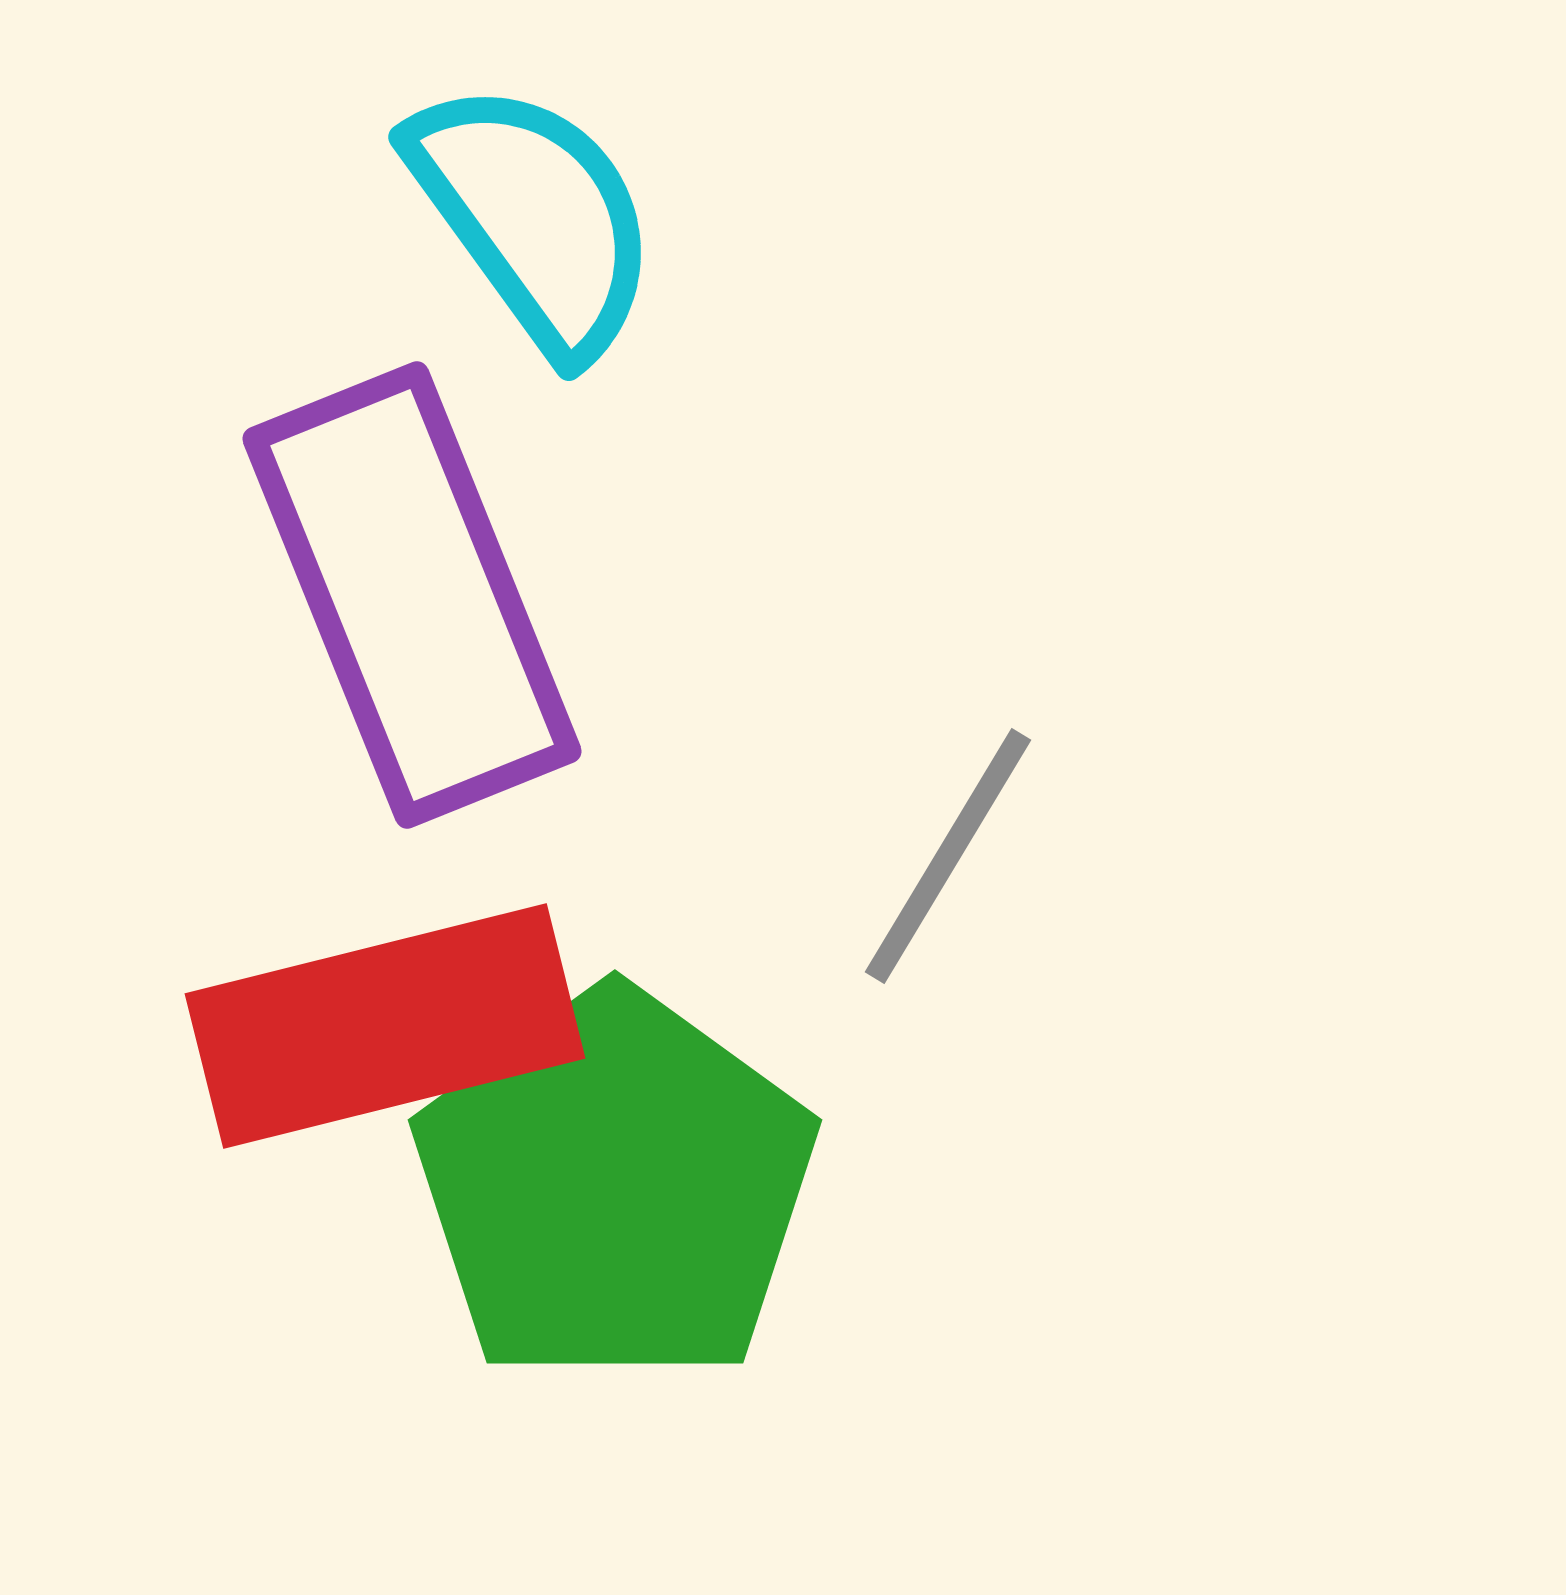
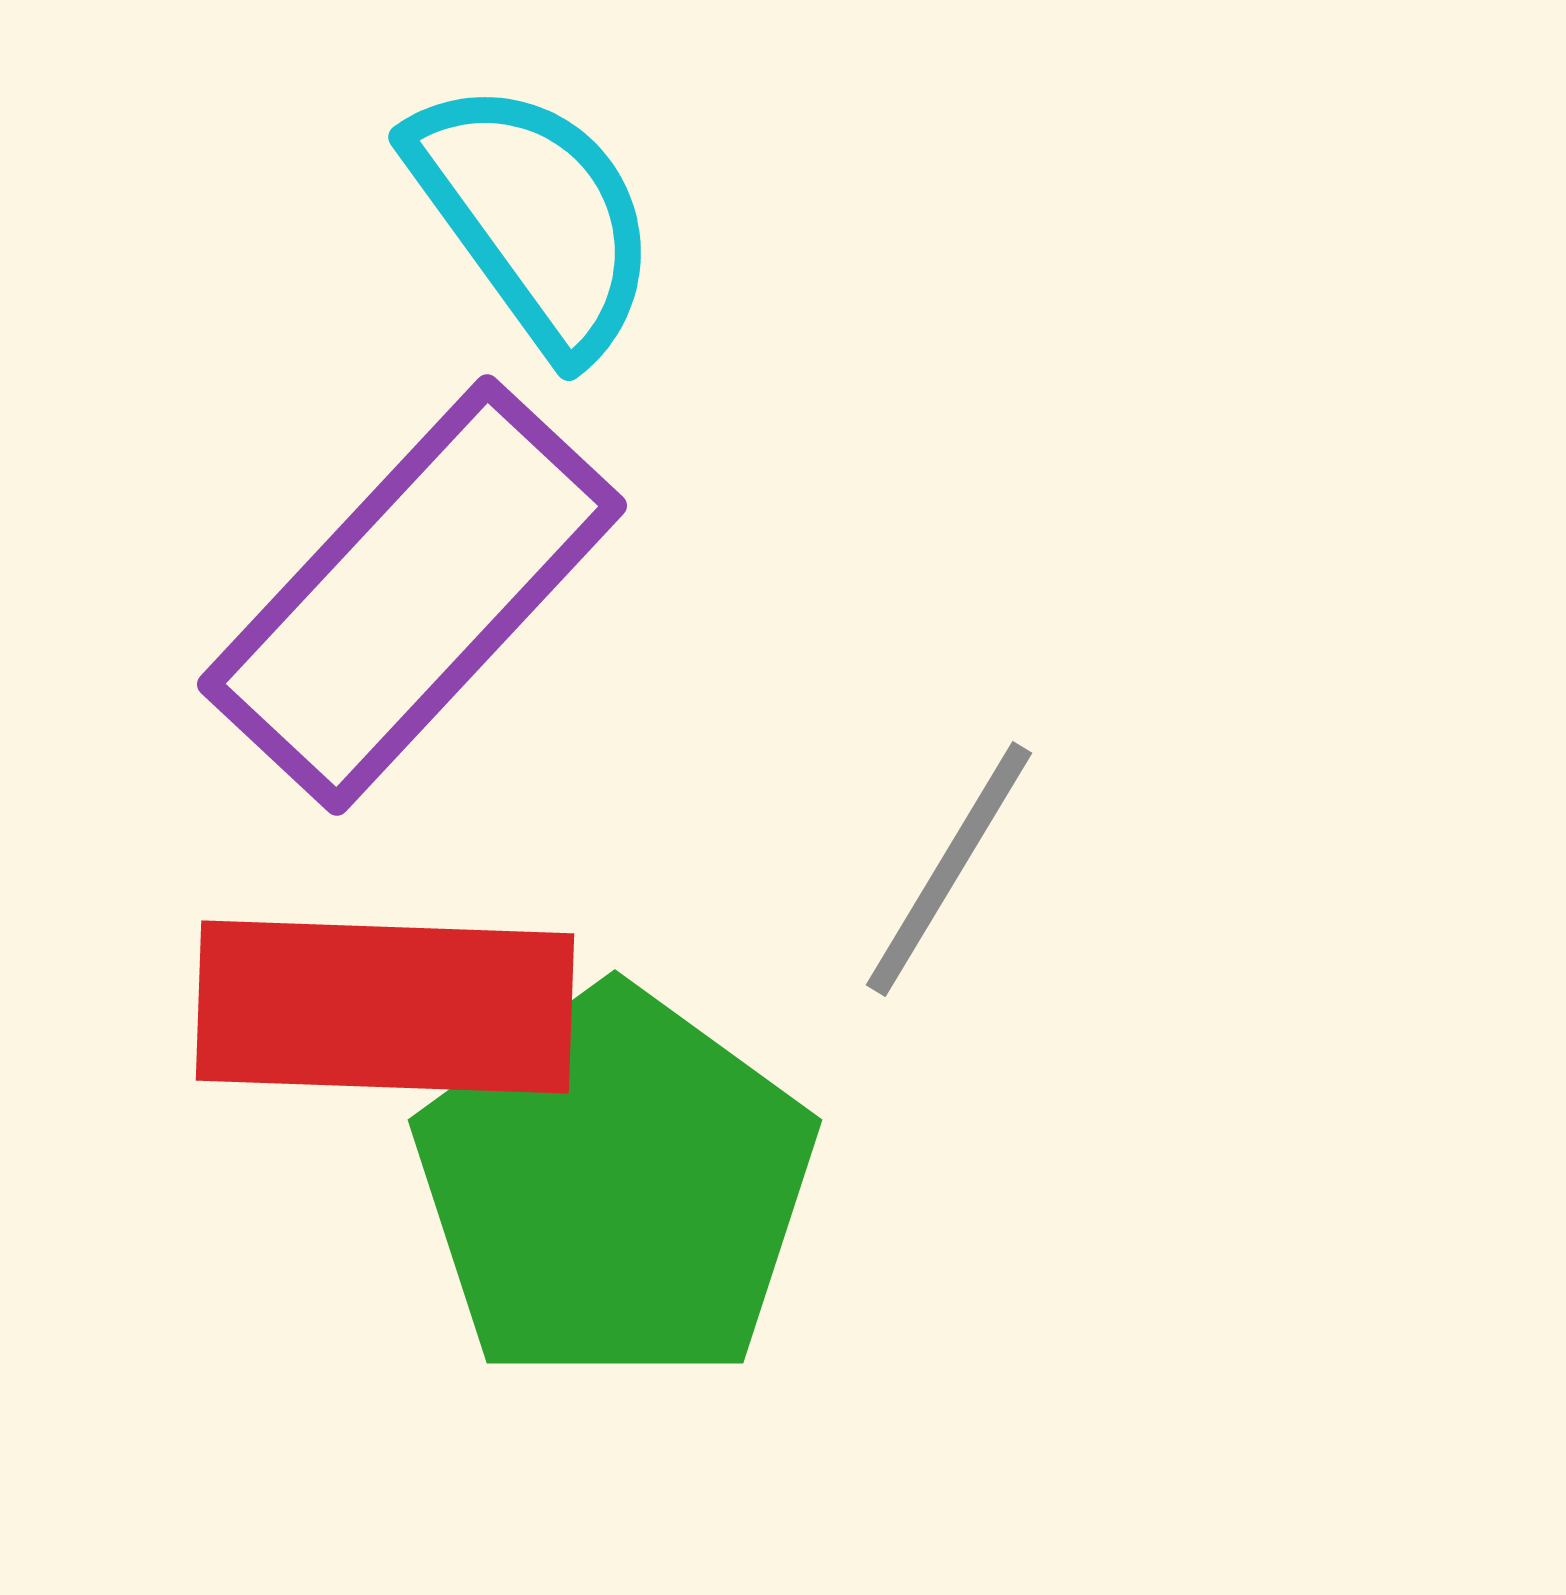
purple rectangle: rotated 65 degrees clockwise
gray line: moved 1 px right, 13 px down
red rectangle: moved 19 px up; rotated 16 degrees clockwise
